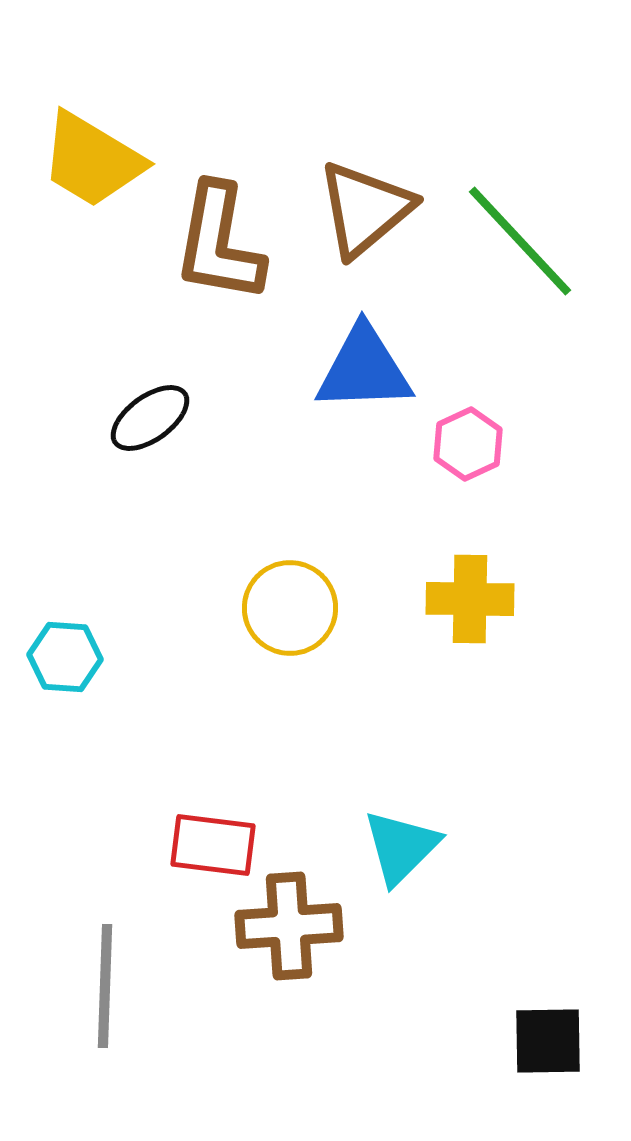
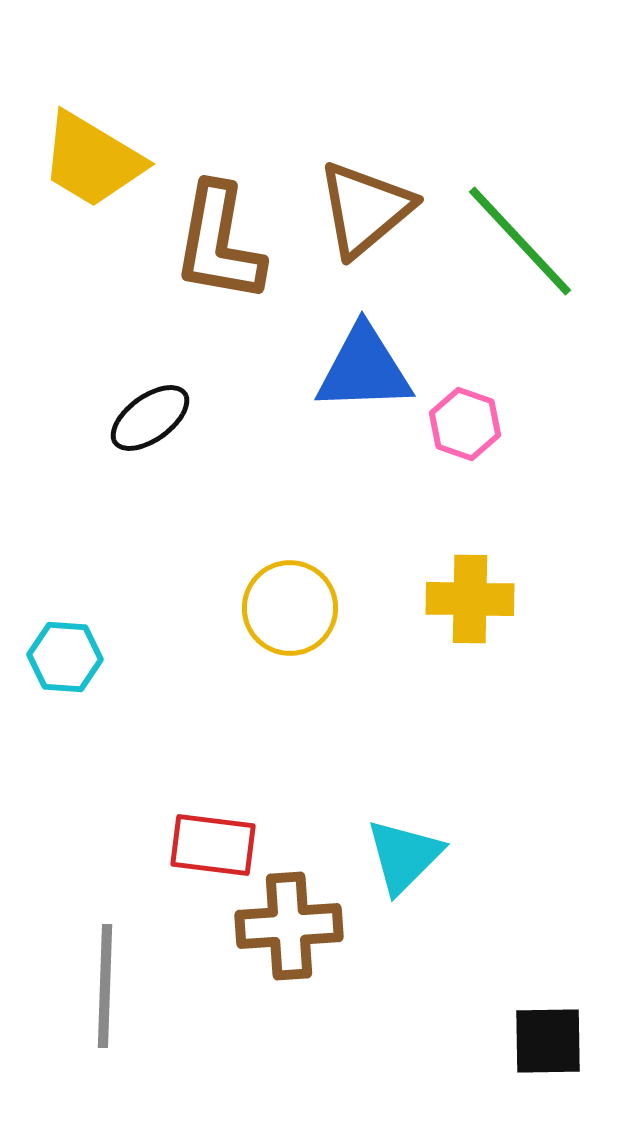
pink hexagon: moved 3 px left, 20 px up; rotated 16 degrees counterclockwise
cyan triangle: moved 3 px right, 9 px down
